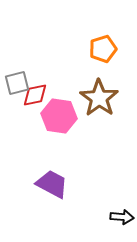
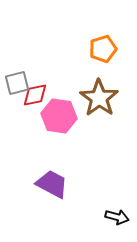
black arrow: moved 5 px left; rotated 10 degrees clockwise
